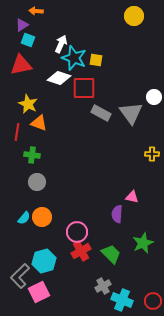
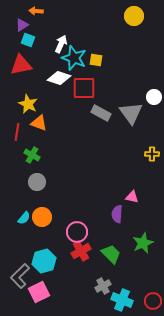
green cross: rotated 21 degrees clockwise
